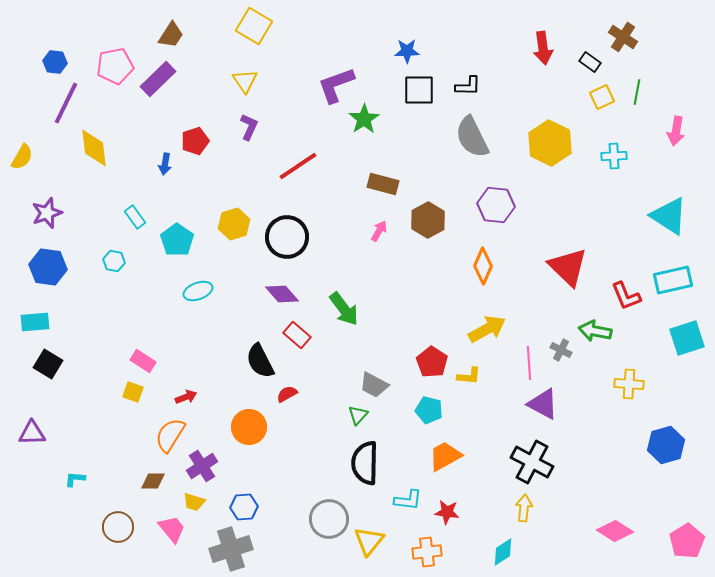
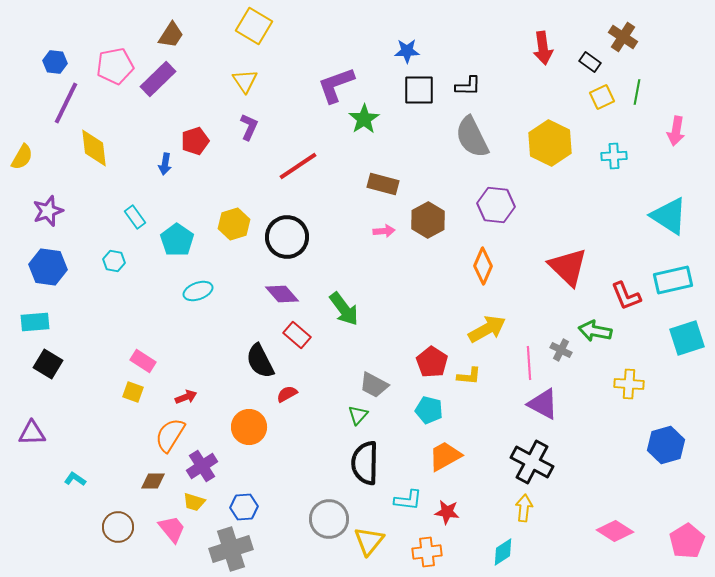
purple star at (47, 213): moved 1 px right, 2 px up
pink arrow at (379, 231): moved 5 px right; rotated 55 degrees clockwise
cyan L-shape at (75, 479): rotated 30 degrees clockwise
